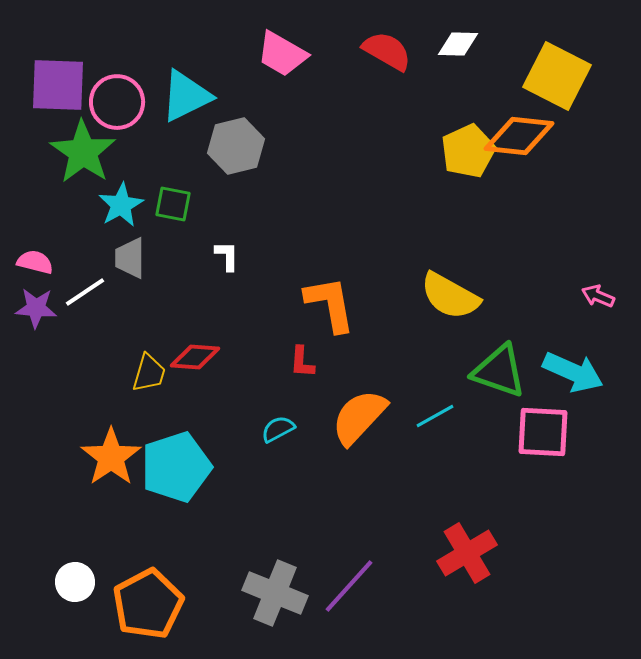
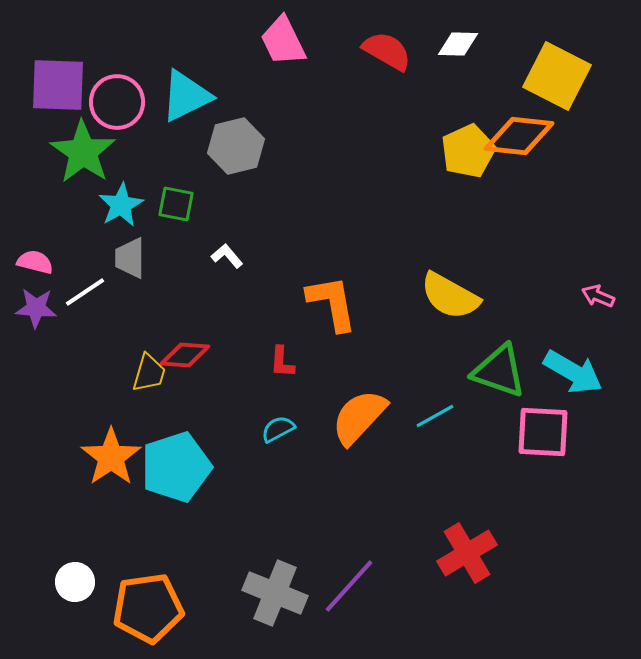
pink trapezoid: moved 1 px right, 13 px up; rotated 34 degrees clockwise
green square: moved 3 px right
white L-shape: rotated 40 degrees counterclockwise
orange L-shape: moved 2 px right, 1 px up
red diamond: moved 10 px left, 2 px up
red L-shape: moved 20 px left
cyan arrow: rotated 6 degrees clockwise
orange pentagon: moved 4 px down; rotated 20 degrees clockwise
